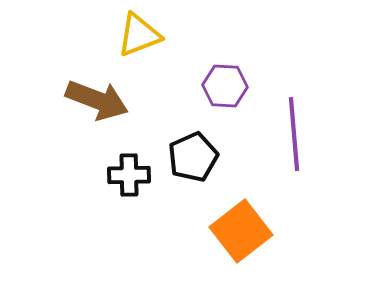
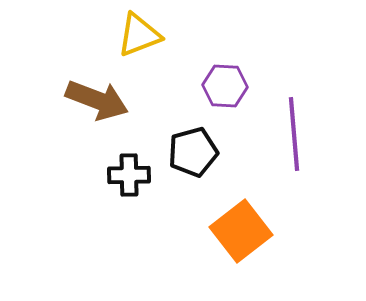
black pentagon: moved 5 px up; rotated 9 degrees clockwise
